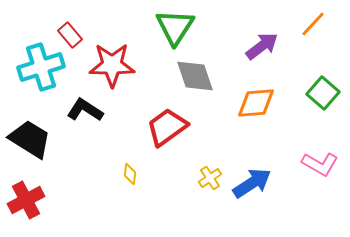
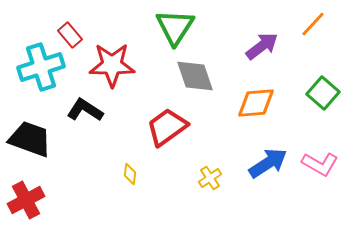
black trapezoid: rotated 12 degrees counterclockwise
blue arrow: moved 16 px right, 20 px up
